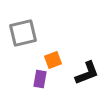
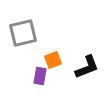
black L-shape: moved 6 px up
purple rectangle: moved 3 px up
